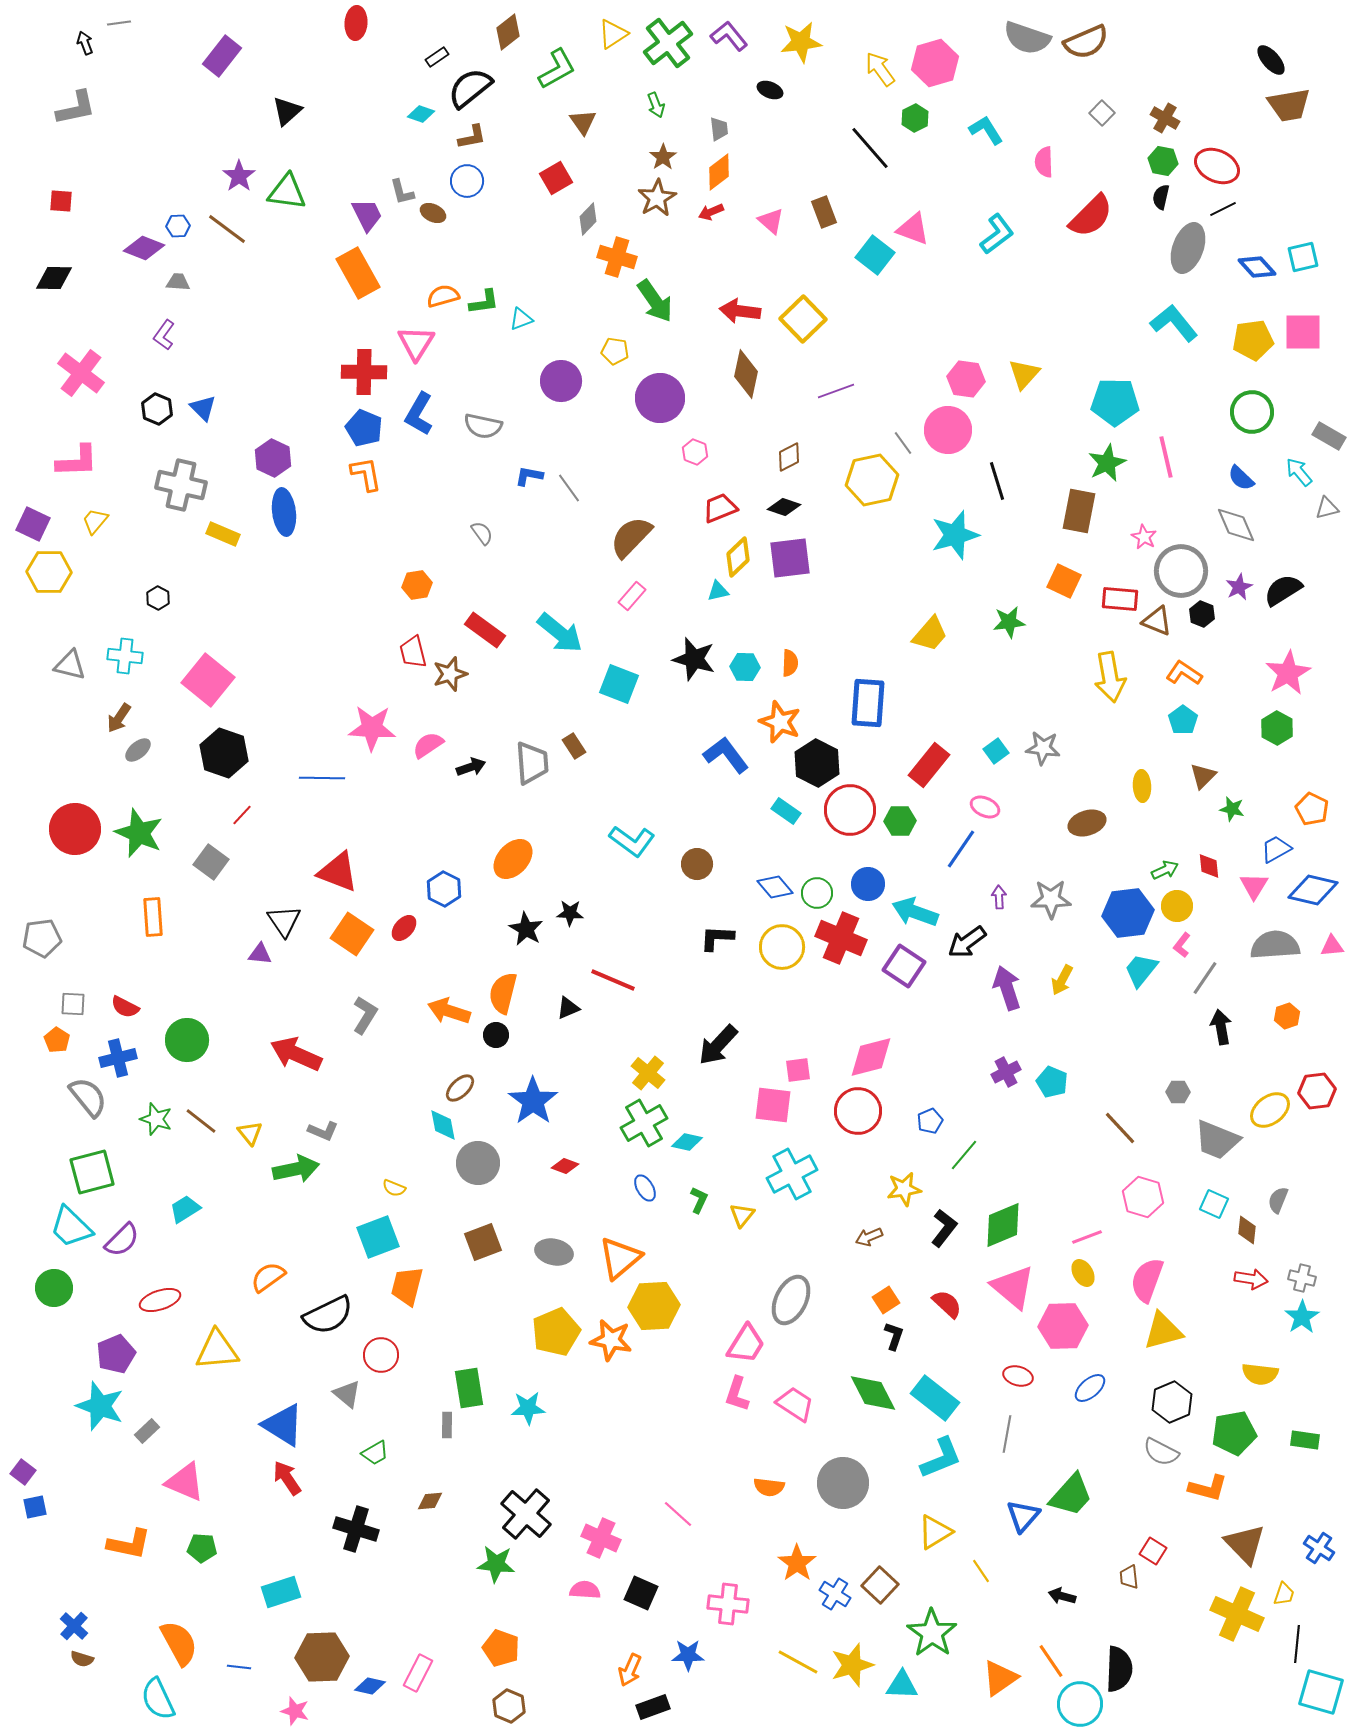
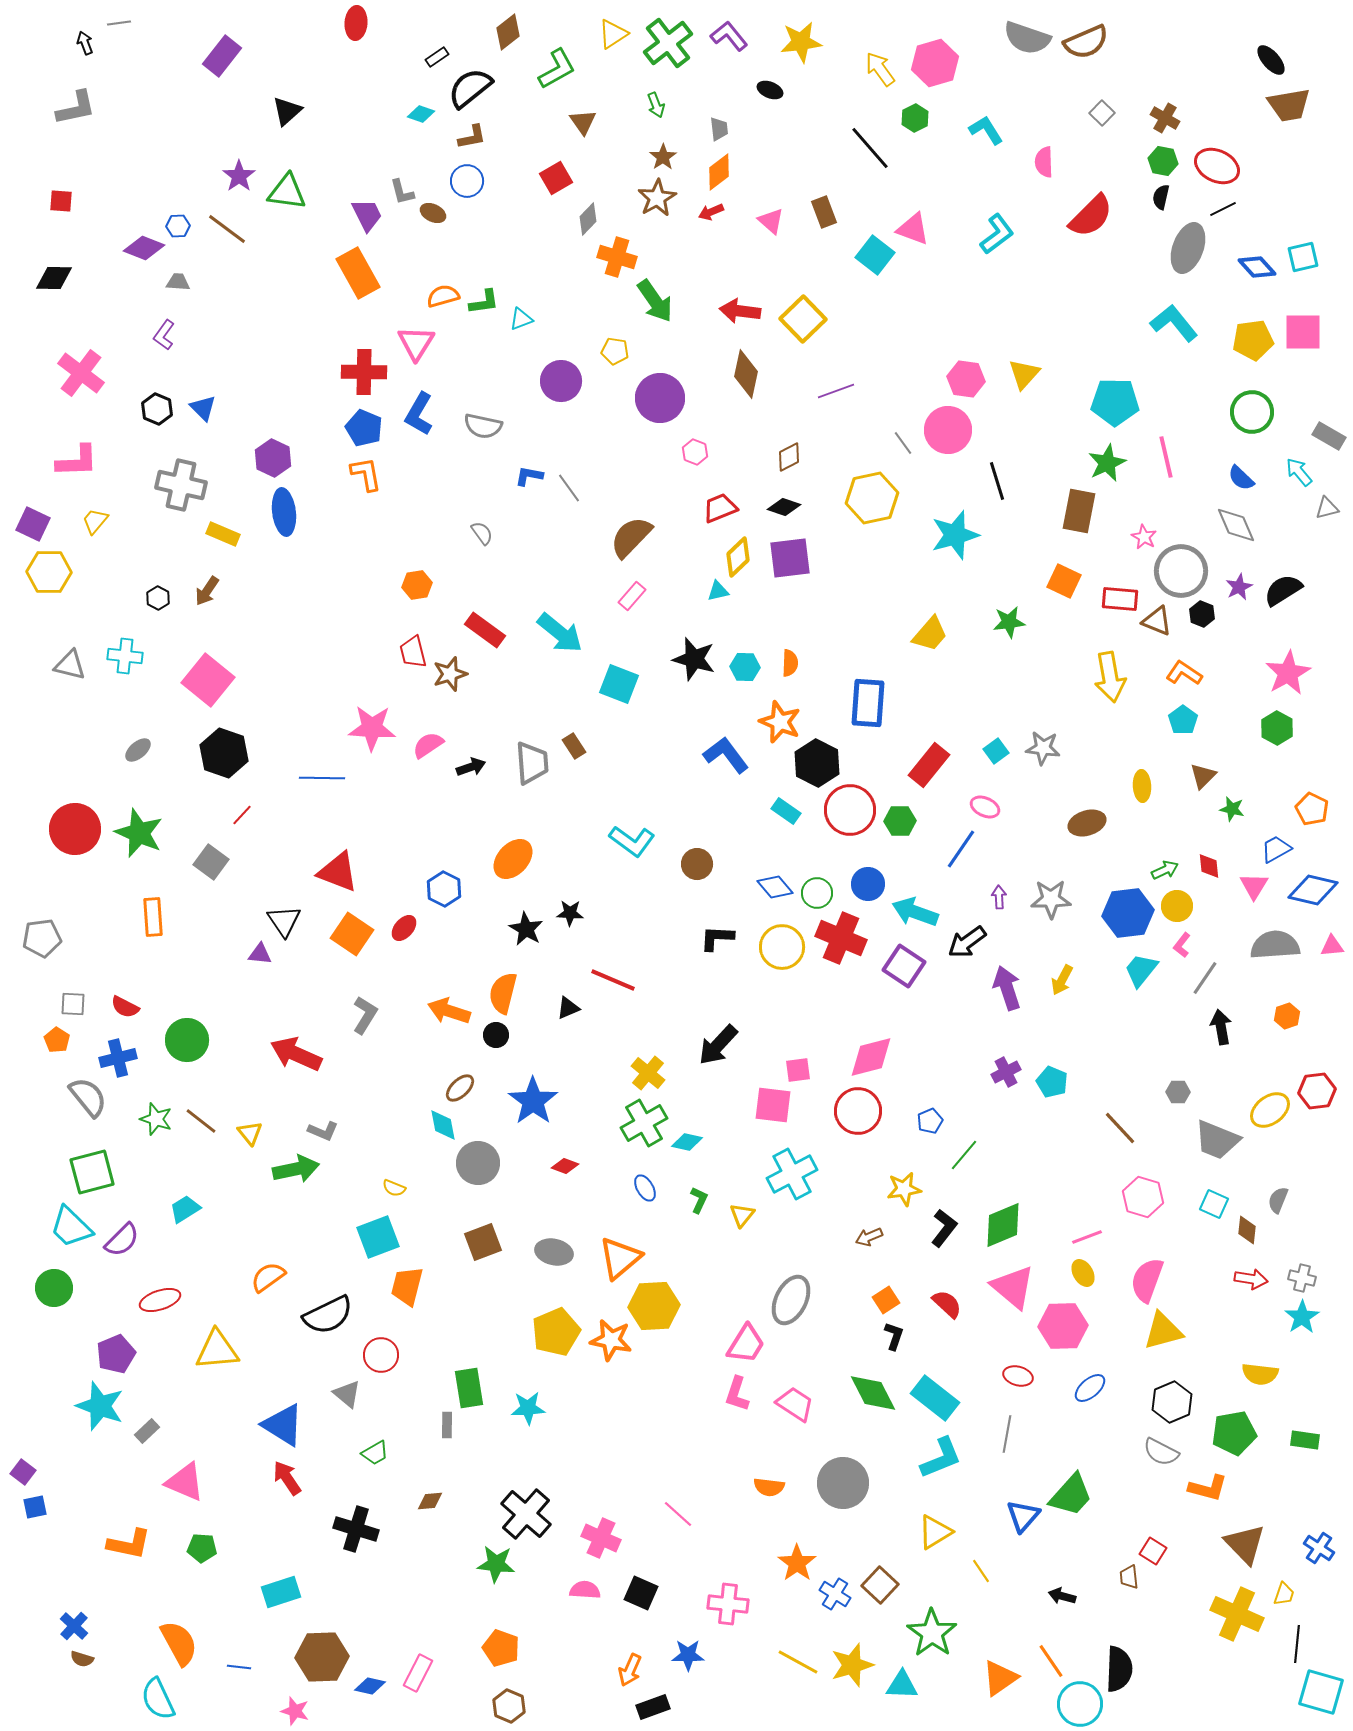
yellow hexagon at (872, 480): moved 18 px down
brown arrow at (119, 718): moved 88 px right, 127 px up
